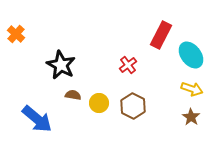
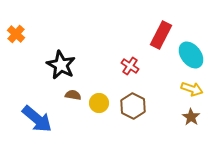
red cross: moved 2 px right, 1 px down; rotated 18 degrees counterclockwise
